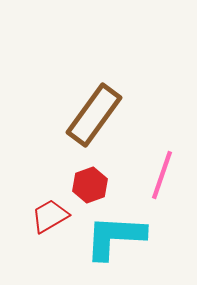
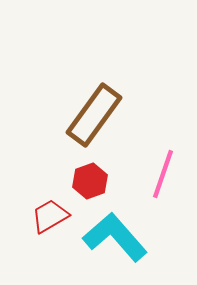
pink line: moved 1 px right, 1 px up
red hexagon: moved 4 px up
cyan L-shape: rotated 46 degrees clockwise
